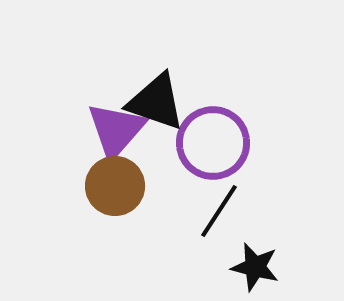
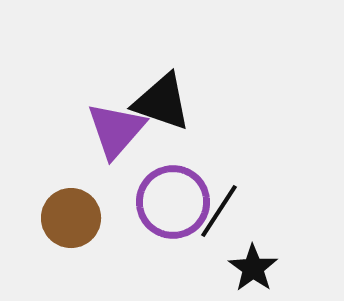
black triangle: moved 6 px right
purple circle: moved 40 px left, 59 px down
brown circle: moved 44 px left, 32 px down
black star: moved 2 px left, 1 px down; rotated 21 degrees clockwise
